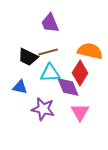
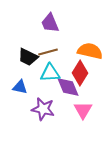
pink triangle: moved 3 px right, 2 px up
